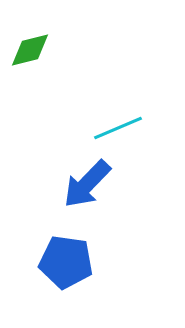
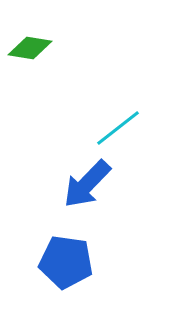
green diamond: moved 2 px up; rotated 24 degrees clockwise
cyan line: rotated 15 degrees counterclockwise
